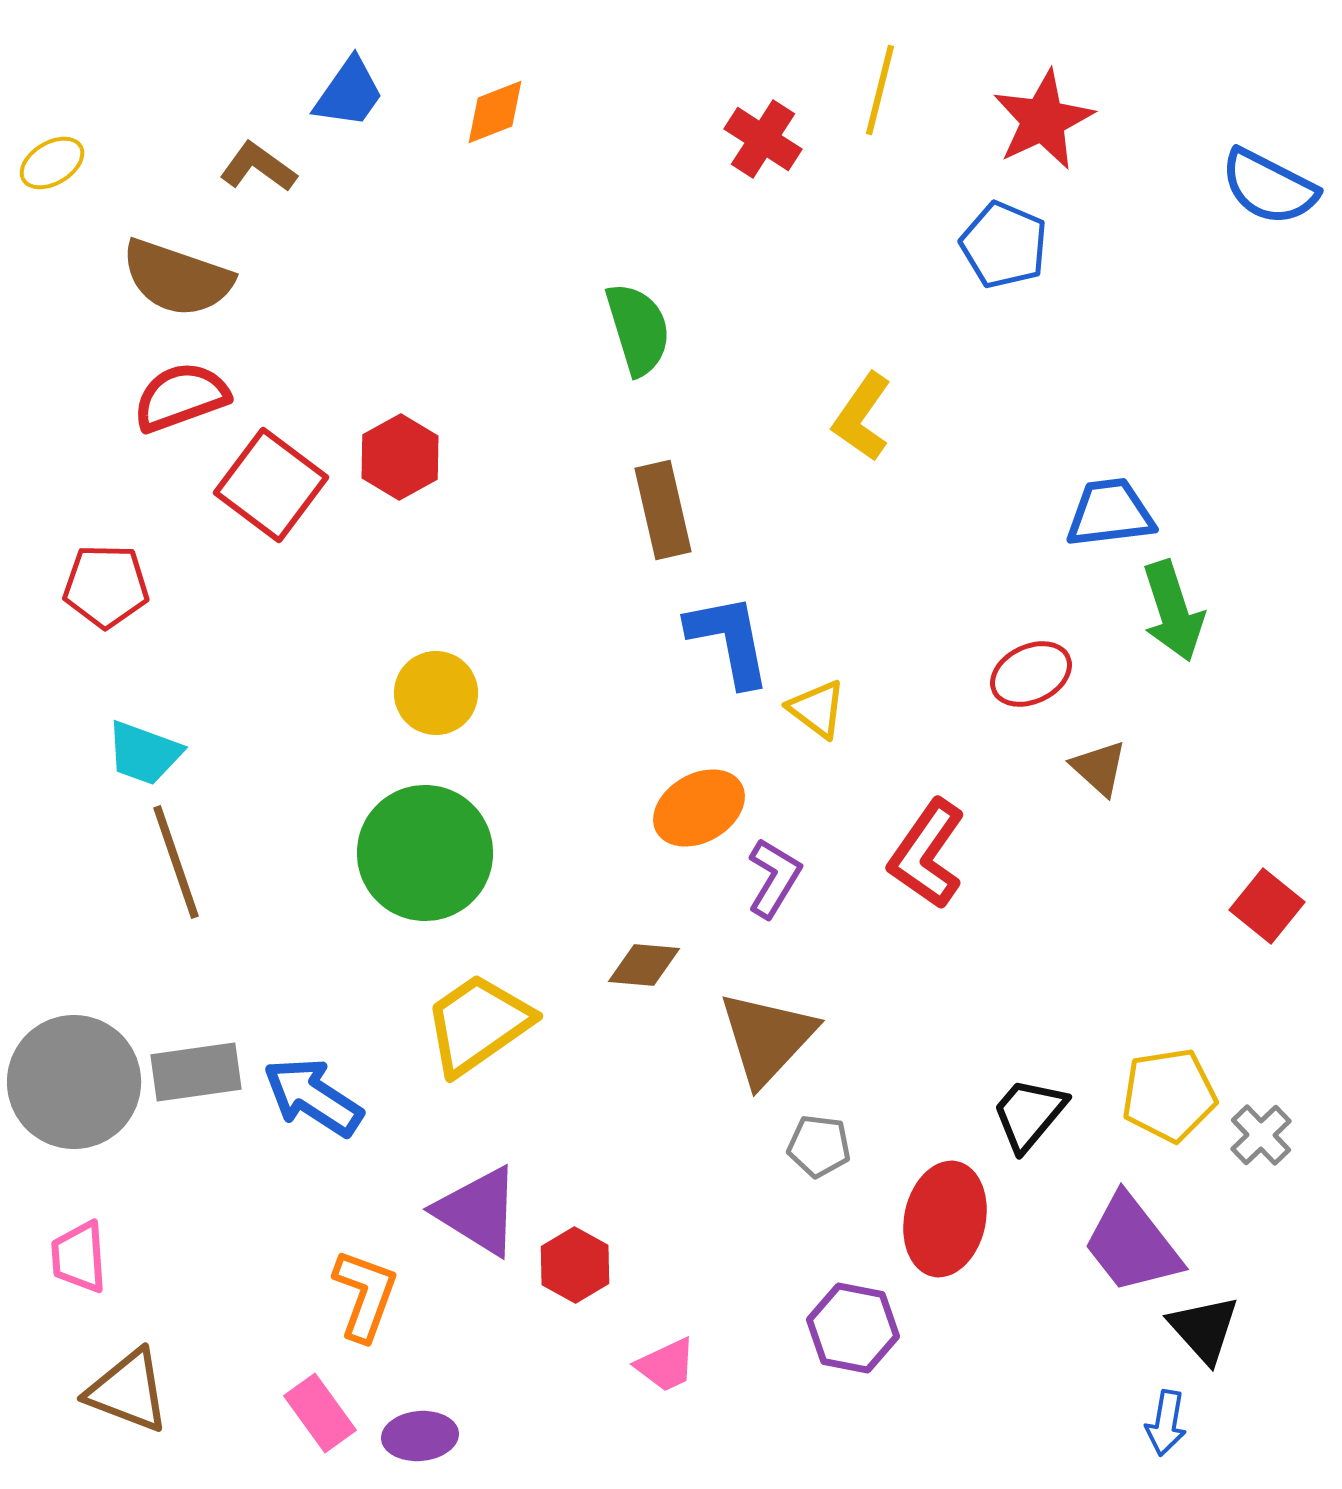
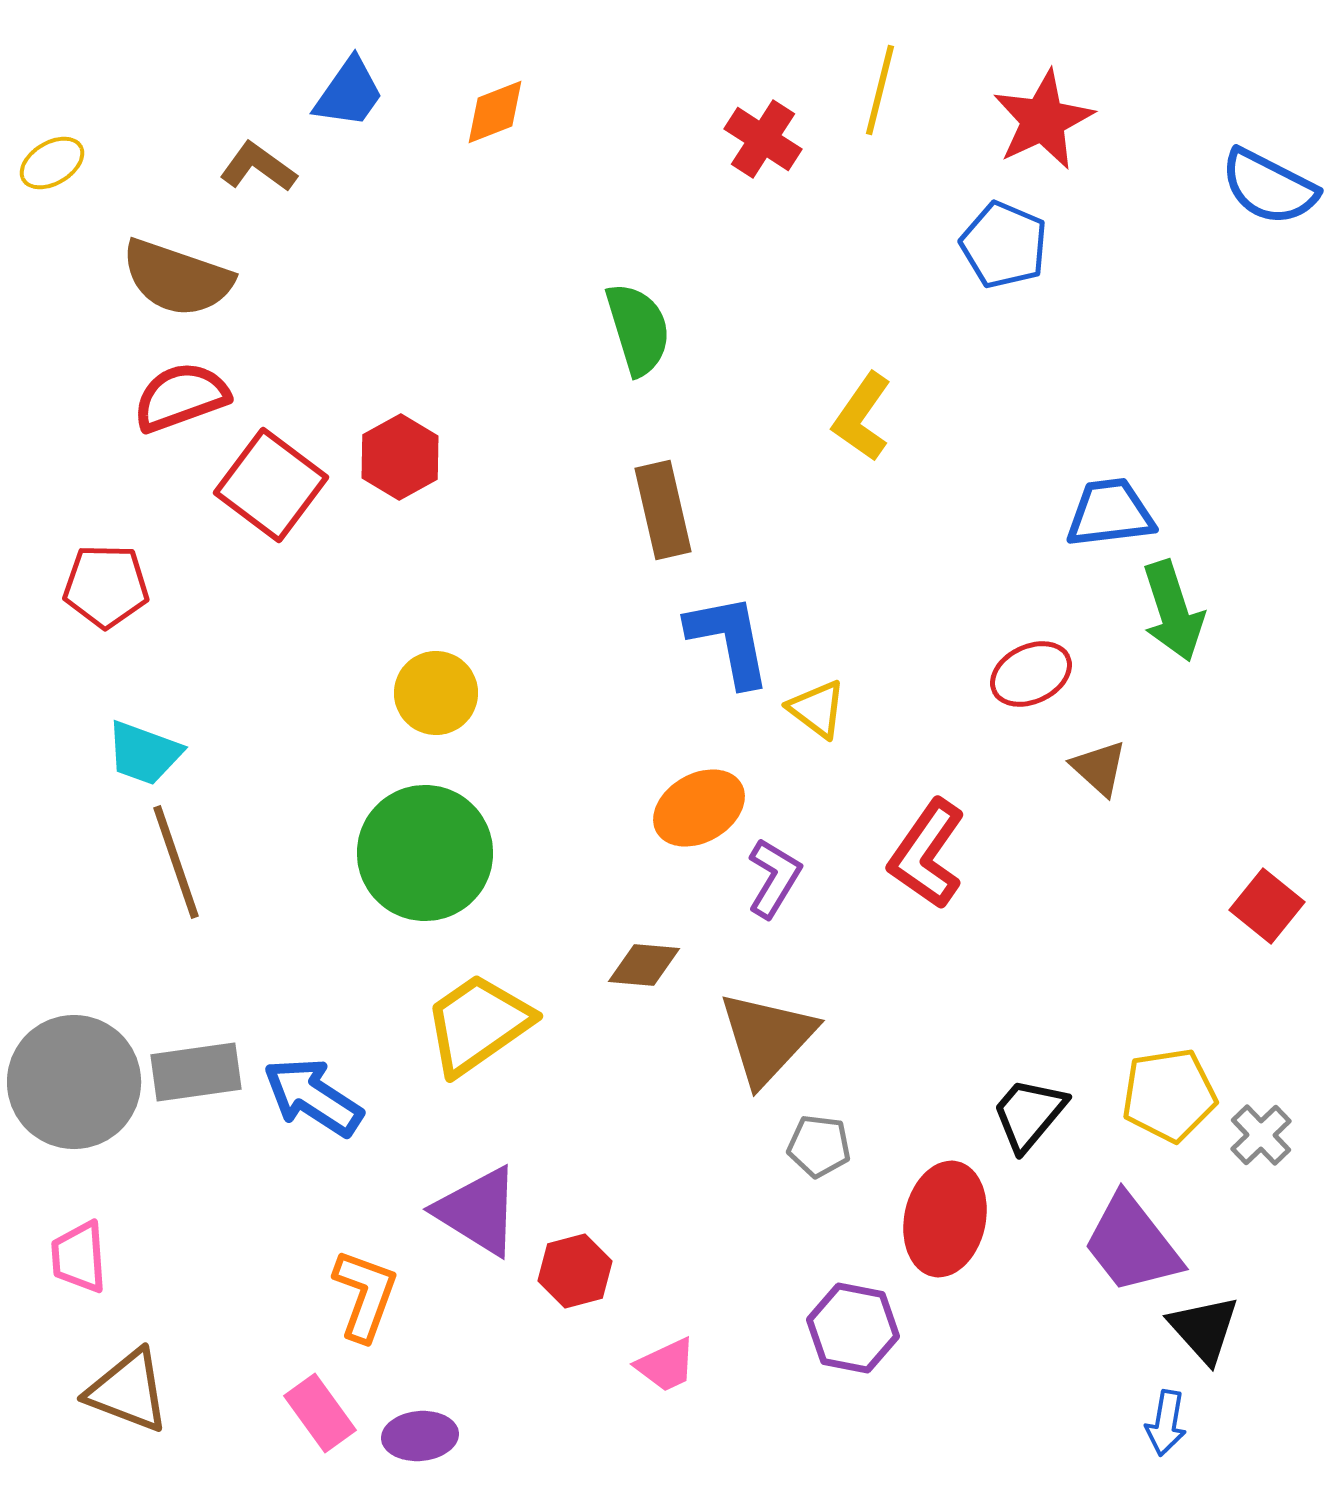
red hexagon at (575, 1265): moved 6 px down; rotated 16 degrees clockwise
